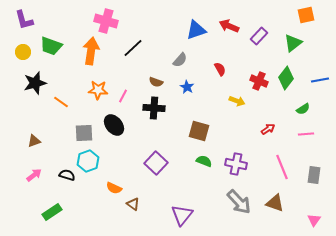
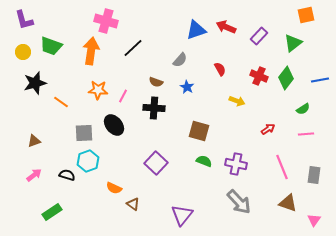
red arrow at (229, 26): moved 3 px left, 1 px down
red cross at (259, 81): moved 5 px up
brown triangle at (275, 203): moved 13 px right
